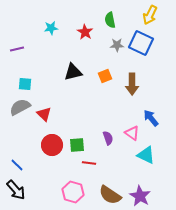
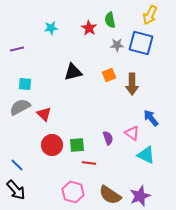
red star: moved 4 px right, 4 px up
blue square: rotated 10 degrees counterclockwise
orange square: moved 4 px right, 1 px up
purple star: rotated 20 degrees clockwise
